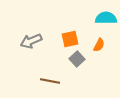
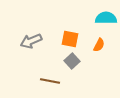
orange square: rotated 24 degrees clockwise
gray square: moved 5 px left, 2 px down
